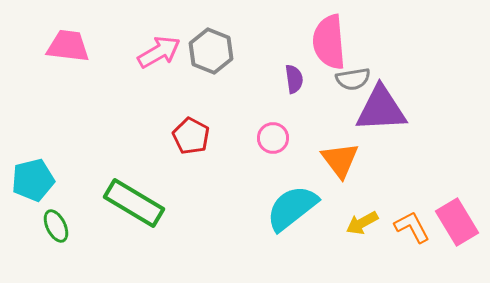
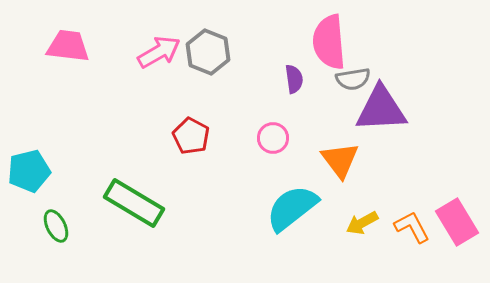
gray hexagon: moved 3 px left, 1 px down
cyan pentagon: moved 4 px left, 9 px up
